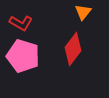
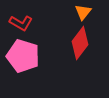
red diamond: moved 7 px right, 6 px up
